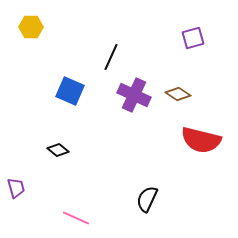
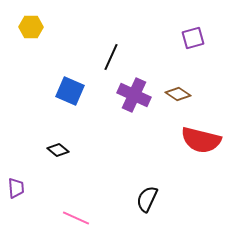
purple trapezoid: rotated 10 degrees clockwise
